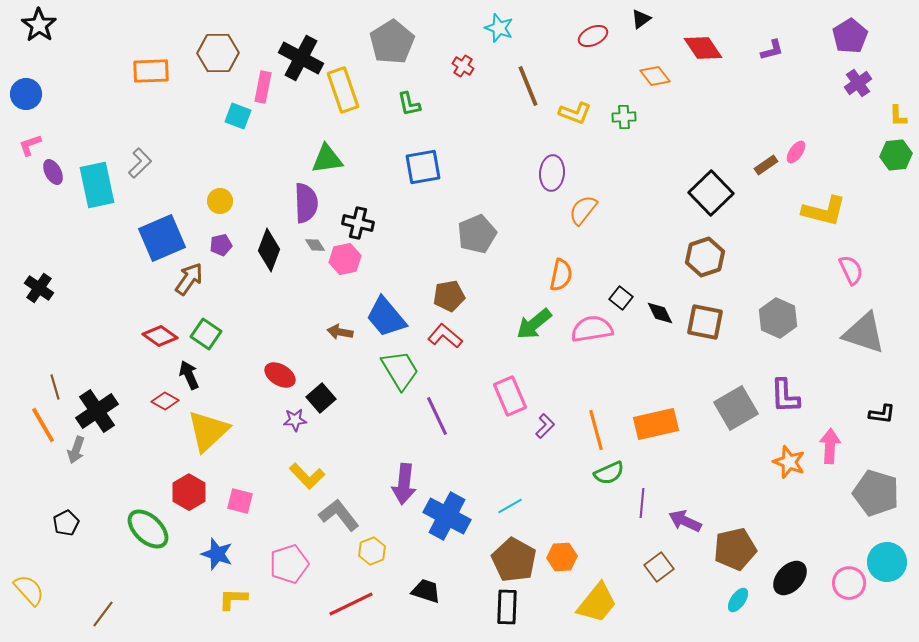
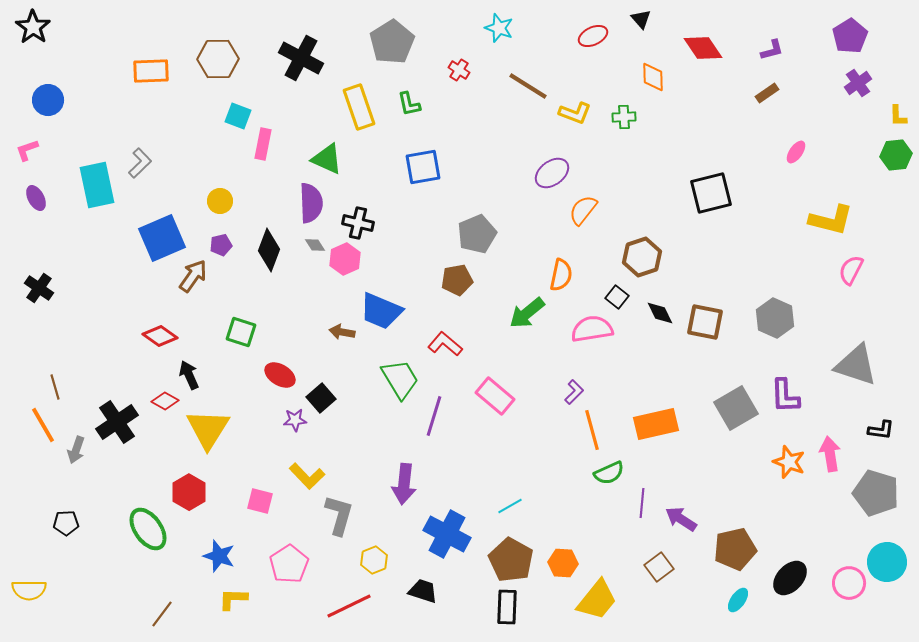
black triangle at (641, 19): rotated 35 degrees counterclockwise
black star at (39, 25): moved 6 px left, 2 px down
brown hexagon at (218, 53): moved 6 px down
red cross at (463, 66): moved 4 px left, 4 px down
orange diamond at (655, 76): moved 2 px left, 1 px down; rotated 36 degrees clockwise
brown line at (528, 86): rotated 36 degrees counterclockwise
pink rectangle at (263, 87): moved 57 px down
yellow rectangle at (343, 90): moved 16 px right, 17 px down
blue circle at (26, 94): moved 22 px right, 6 px down
pink L-shape at (30, 145): moved 3 px left, 5 px down
green triangle at (327, 159): rotated 32 degrees clockwise
brown rectangle at (766, 165): moved 1 px right, 72 px up
purple ellipse at (53, 172): moved 17 px left, 26 px down
purple ellipse at (552, 173): rotated 48 degrees clockwise
black square at (711, 193): rotated 30 degrees clockwise
purple semicircle at (306, 203): moved 5 px right
yellow L-shape at (824, 211): moved 7 px right, 9 px down
brown hexagon at (705, 257): moved 63 px left
pink hexagon at (345, 259): rotated 12 degrees counterclockwise
pink semicircle at (851, 270): rotated 128 degrees counterclockwise
brown arrow at (189, 279): moved 4 px right, 3 px up
brown pentagon at (449, 296): moved 8 px right, 16 px up
black square at (621, 298): moved 4 px left, 1 px up
blue trapezoid at (386, 317): moved 5 px left, 6 px up; rotated 27 degrees counterclockwise
gray hexagon at (778, 318): moved 3 px left
green arrow at (534, 324): moved 7 px left, 11 px up
brown arrow at (340, 332): moved 2 px right
gray triangle at (864, 333): moved 8 px left, 32 px down
green square at (206, 334): moved 35 px right, 2 px up; rotated 16 degrees counterclockwise
red L-shape at (445, 336): moved 8 px down
green trapezoid at (400, 370): moved 9 px down
pink rectangle at (510, 396): moved 15 px left; rotated 27 degrees counterclockwise
black cross at (97, 411): moved 20 px right, 11 px down
black L-shape at (882, 414): moved 1 px left, 16 px down
purple line at (437, 416): moved 3 px left; rotated 42 degrees clockwise
purple L-shape at (545, 426): moved 29 px right, 34 px up
orange line at (596, 430): moved 4 px left
yellow triangle at (208, 431): moved 2 px up; rotated 15 degrees counterclockwise
pink arrow at (830, 446): moved 8 px down; rotated 12 degrees counterclockwise
pink square at (240, 501): moved 20 px right
gray L-shape at (339, 515): rotated 54 degrees clockwise
blue cross at (447, 516): moved 18 px down
purple arrow at (685, 521): moved 4 px left, 2 px up; rotated 8 degrees clockwise
black pentagon at (66, 523): rotated 25 degrees clockwise
green ellipse at (148, 529): rotated 12 degrees clockwise
yellow hexagon at (372, 551): moved 2 px right, 9 px down
blue star at (217, 554): moved 2 px right, 2 px down
orange hexagon at (562, 557): moved 1 px right, 6 px down; rotated 8 degrees clockwise
brown pentagon at (514, 560): moved 3 px left
pink pentagon at (289, 564): rotated 15 degrees counterclockwise
yellow semicircle at (29, 590): rotated 132 degrees clockwise
black trapezoid at (426, 591): moved 3 px left
yellow trapezoid at (597, 603): moved 3 px up
red line at (351, 604): moved 2 px left, 2 px down
brown line at (103, 614): moved 59 px right
